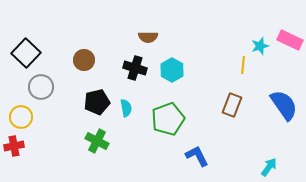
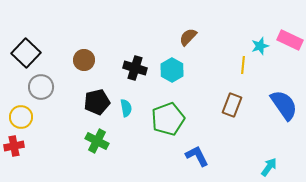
brown semicircle: moved 40 px right; rotated 132 degrees clockwise
